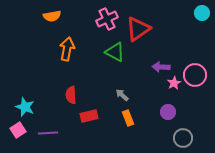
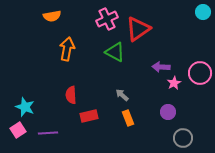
cyan circle: moved 1 px right, 1 px up
pink circle: moved 5 px right, 2 px up
